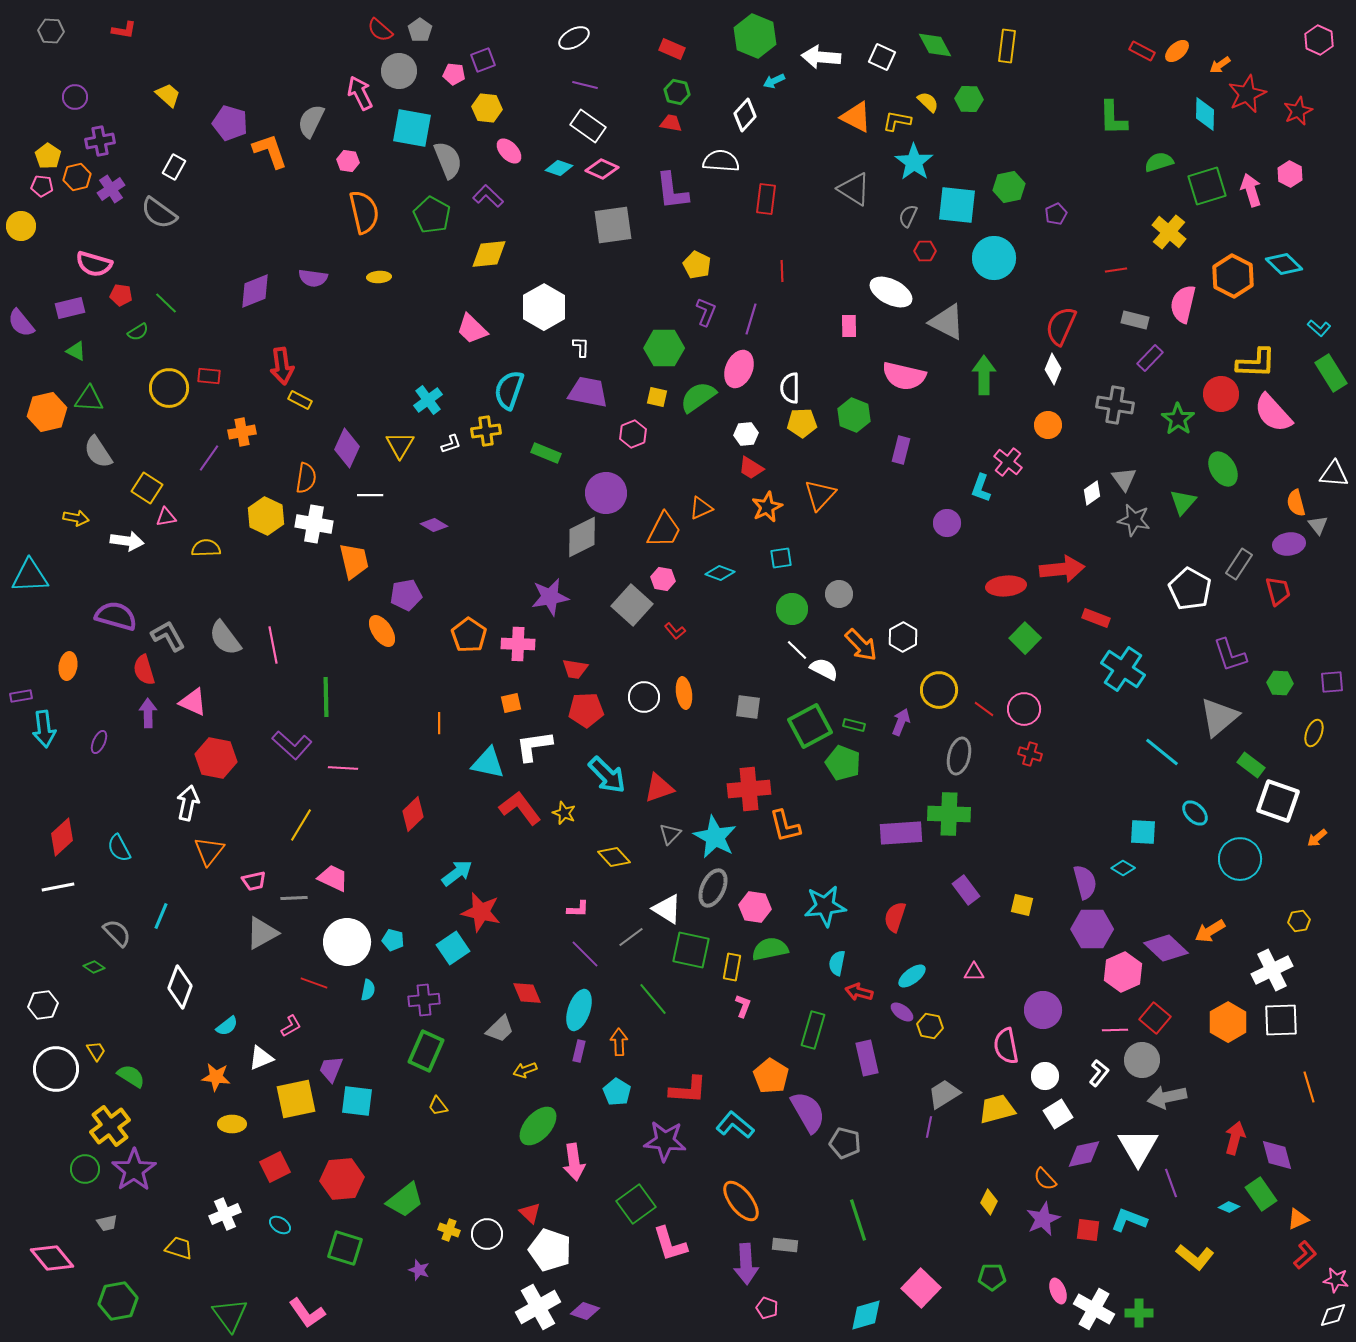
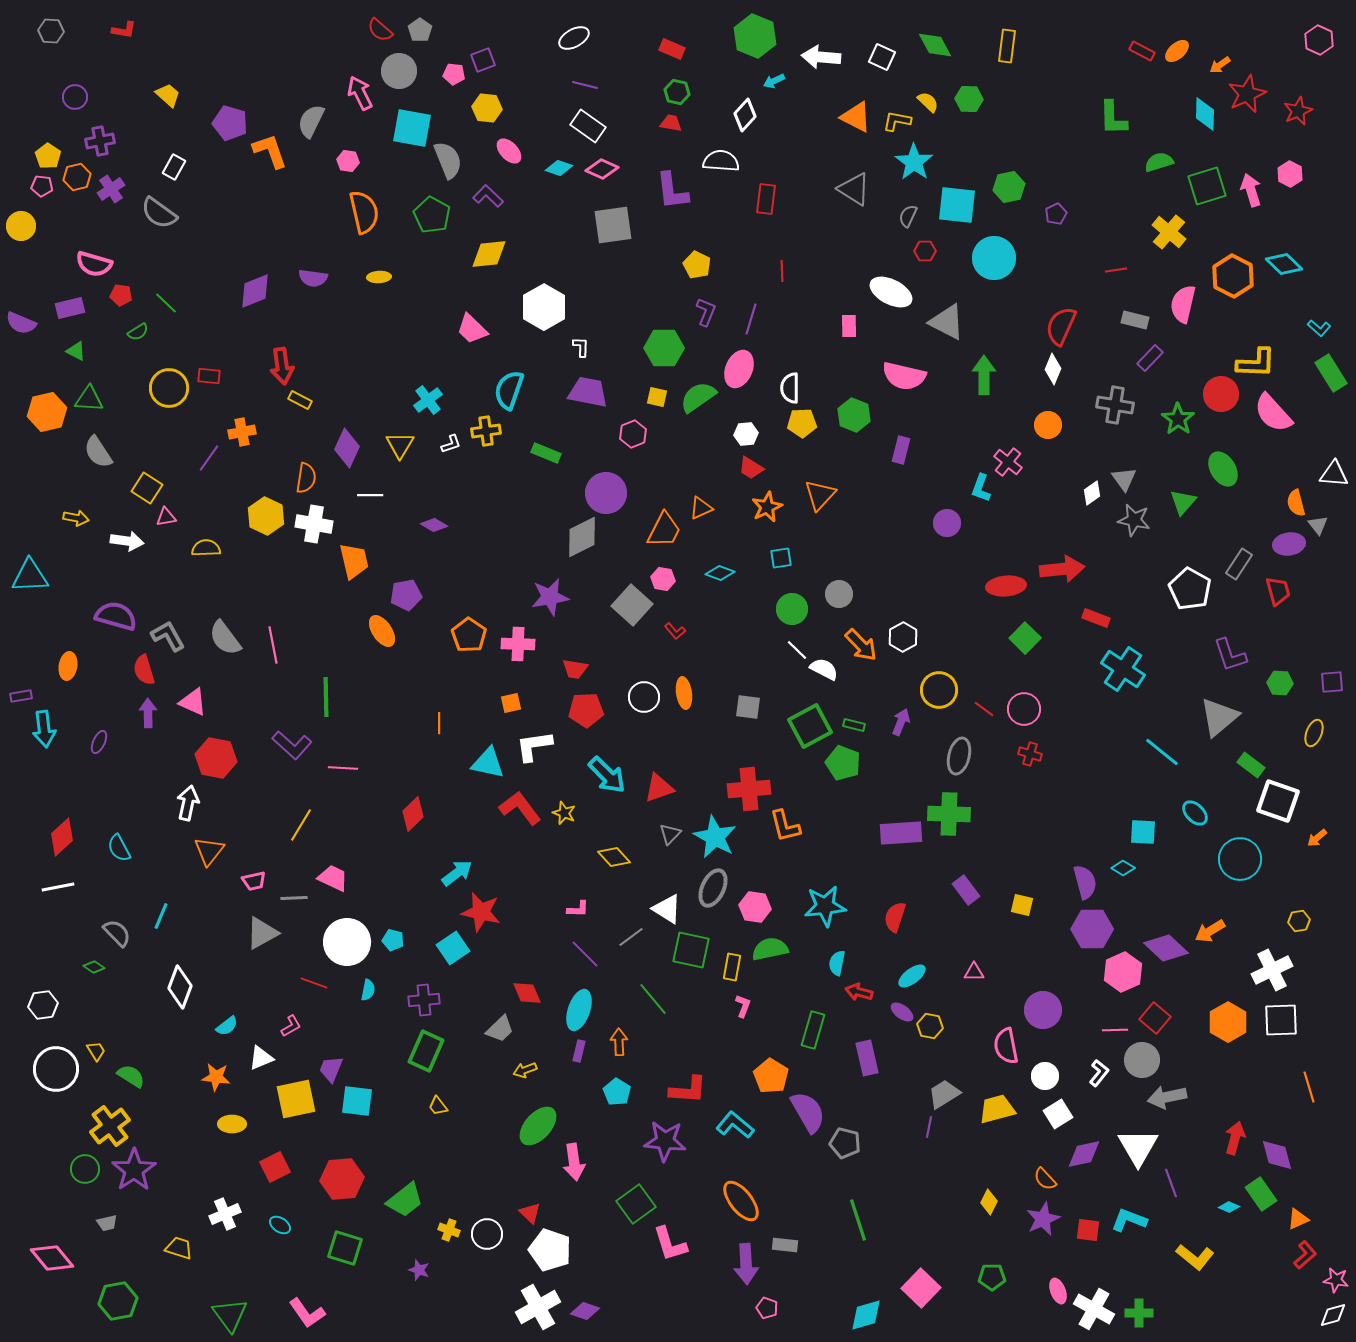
purple semicircle at (21, 323): rotated 28 degrees counterclockwise
